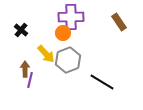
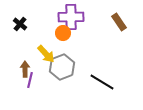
black cross: moved 1 px left, 6 px up
gray hexagon: moved 6 px left, 7 px down
